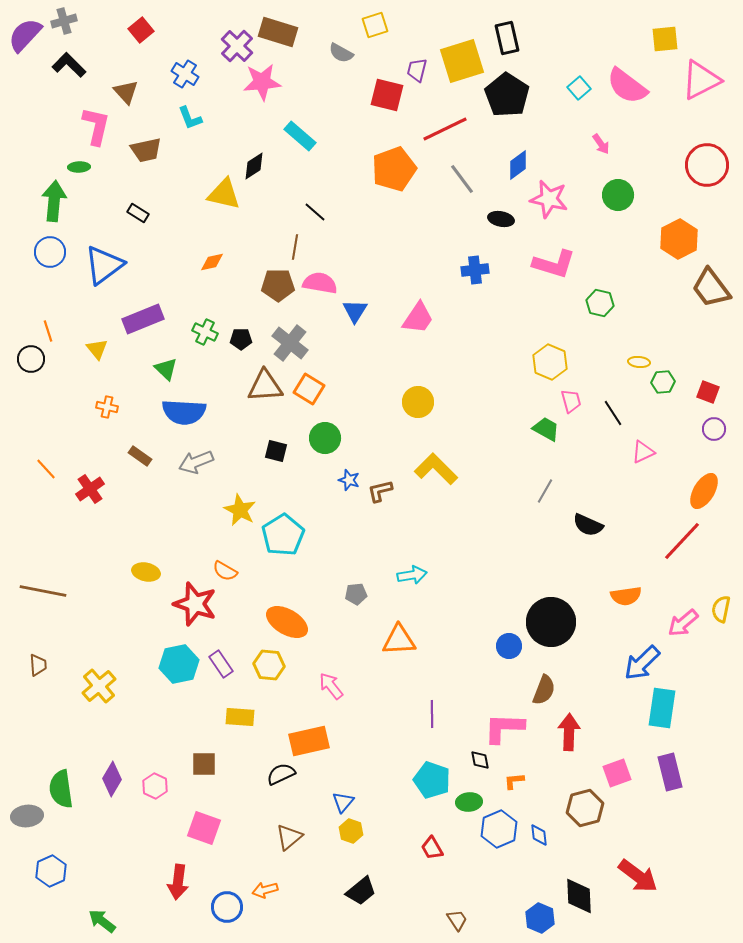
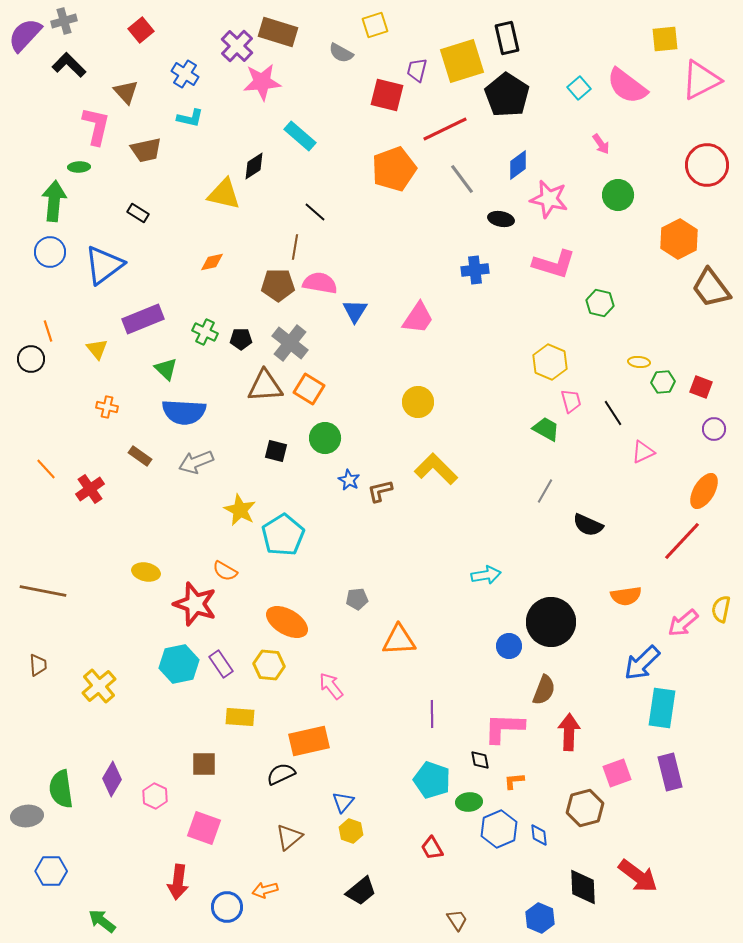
cyan L-shape at (190, 118): rotated 56 degrees counterclockwise
red square at (708, 392): moved 7 px left, 5 px up
blue star at (349, 480): rotated 10 degrees clockwise
cyan arrow at (412, 575): moved 74 px right
gray pentagon at (356, 594): moved 1 px right, 5 px down
pink hexagon at (155, 786): moved 10 px down
blue hexagon at (51, 871): rotated 24 degrees clockwise
black diamond at (579, 896): moved 4 px right, 9 px up
